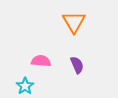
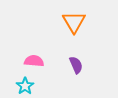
pink semicircle: moved 7 px left
purple semicircle: moved 1 px left
